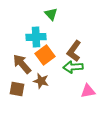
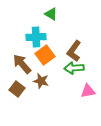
green triangle: rotated 16 degrees counterclockwise
green arrow: moved 1 px right, 1 px down
brown square: rotated 28 degrees clockwise
